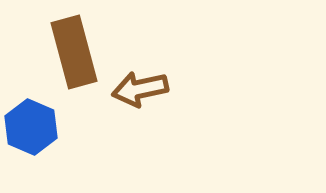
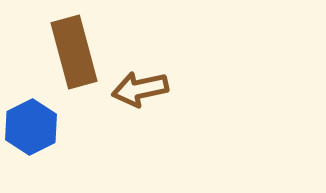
blue hexagon: rotated 10 degrees clockwise
